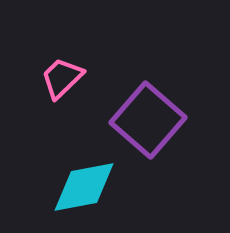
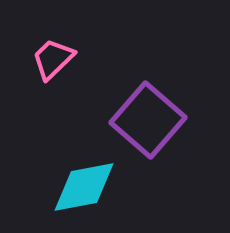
pink trapezoid: moved 9 px left, 19 px up
